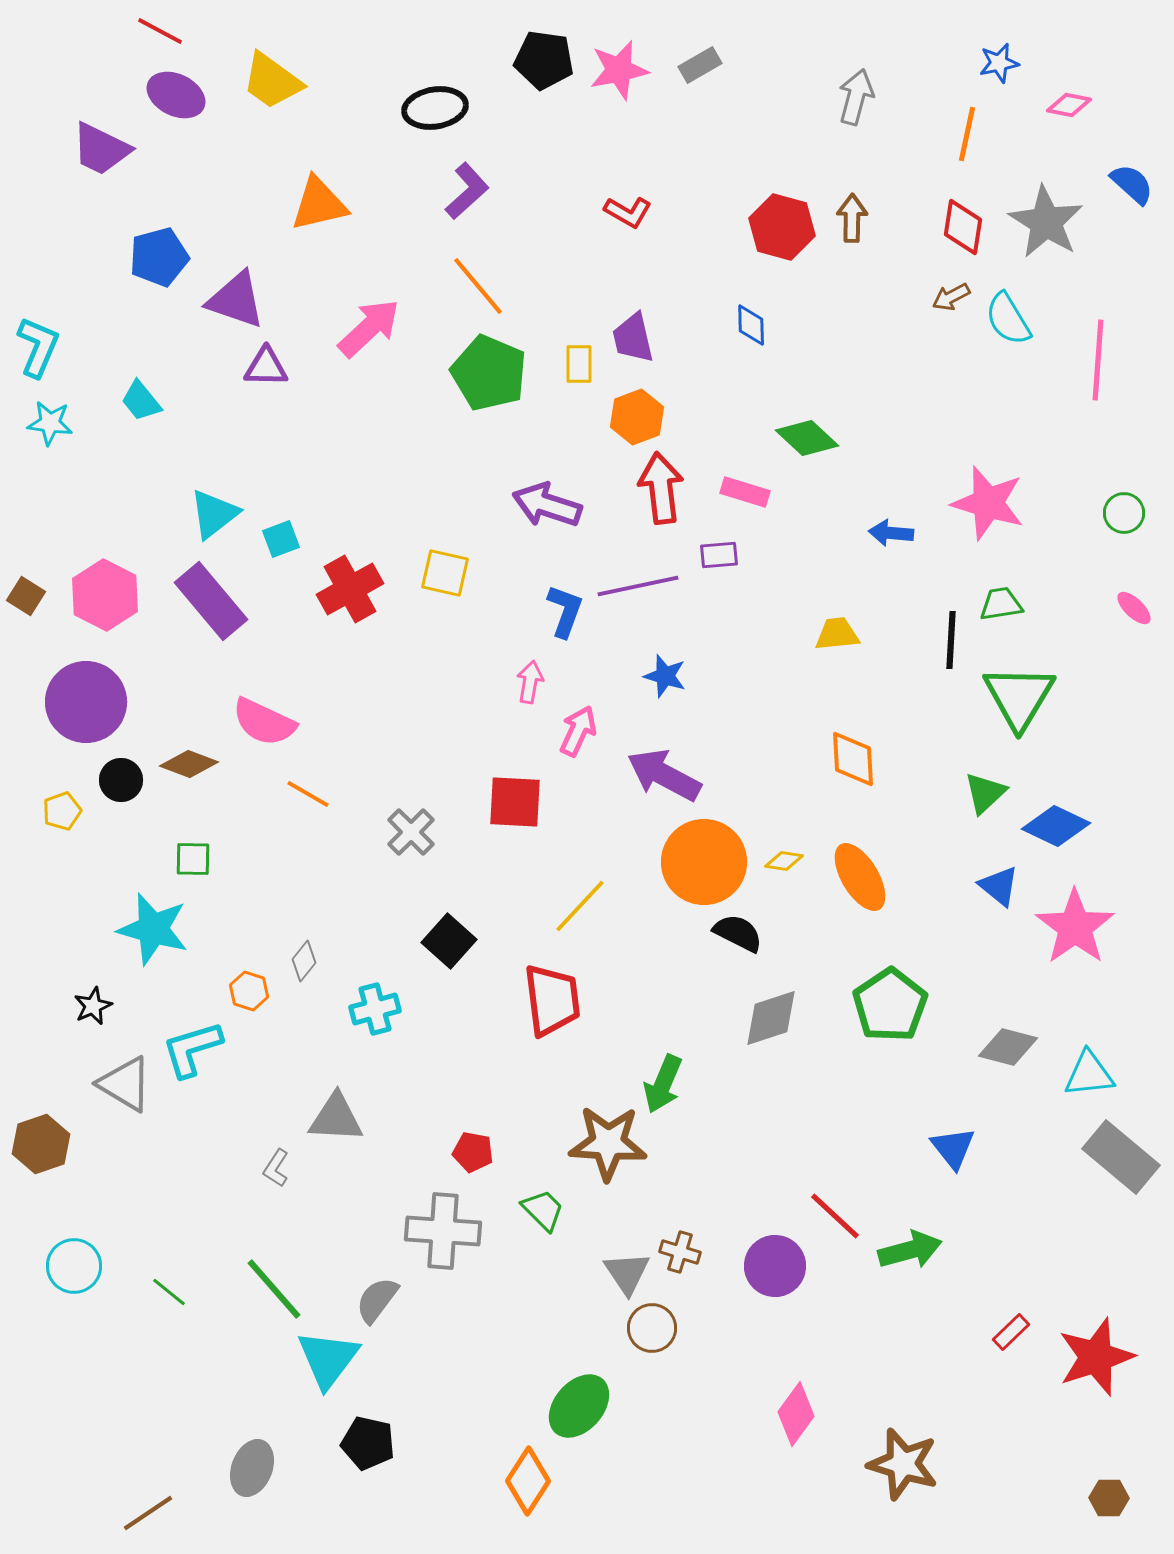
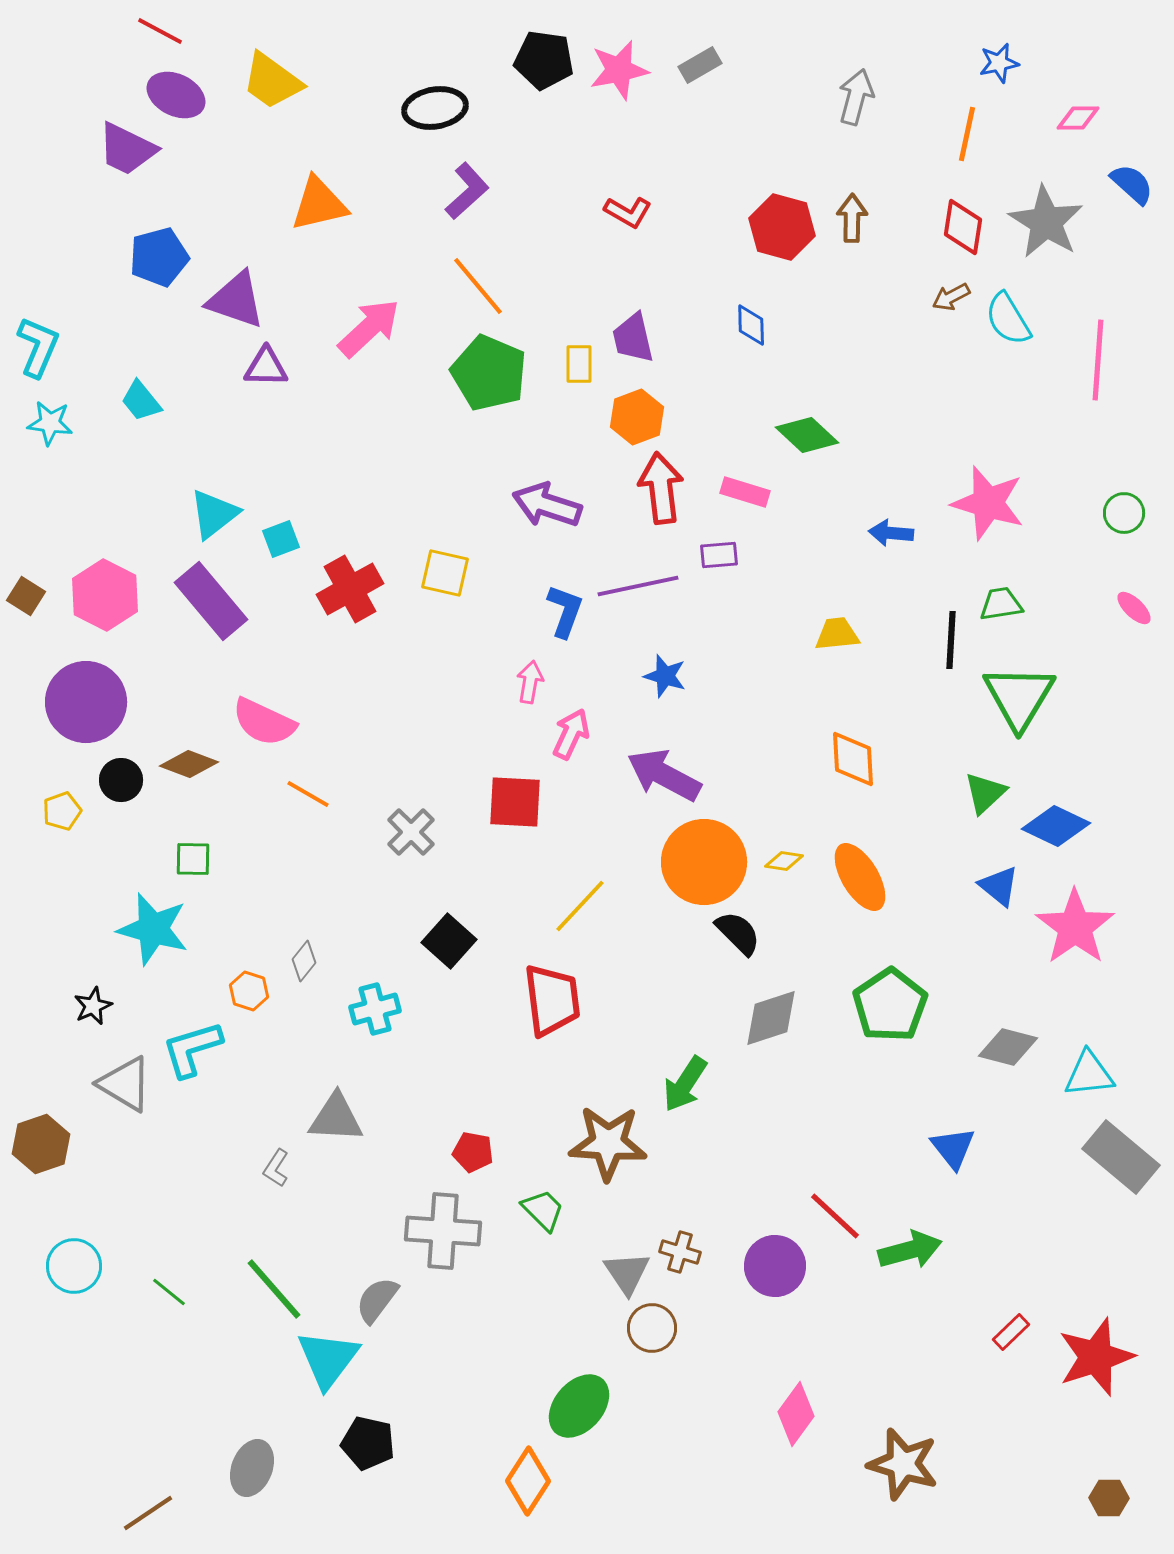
pink diamond at (1069, 105): moved 9 px right, 13 px down; rotated 12 degrees counterclockwise
purple trapezoid at (101, 149): moved 26 px right
green diamond at (807, 438): moved 3 px up
pink arrow at (578, 731): moved 7 px left, 3 px down
black semicircle at (738, 933): rotated 18 degrees clockwise
green arrow at (663, 1084): moved 22 px right; rotated 10 degrees clockwise
